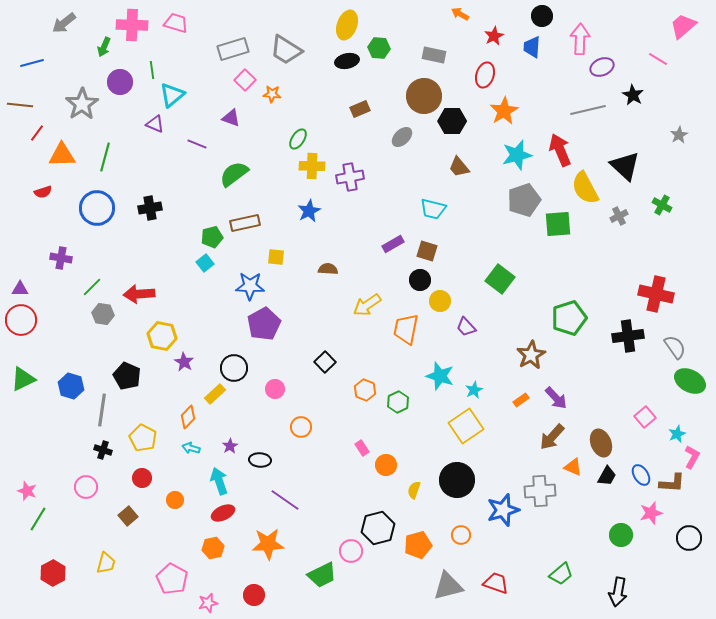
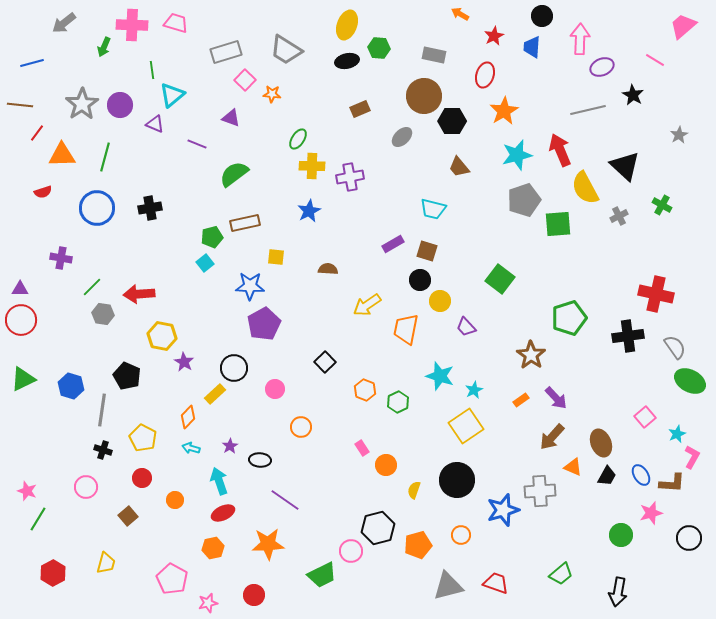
gray rectangle at (233, 49): moved 7 px left, 3 px down
pink line at (658, 59): moved 3 px left, 1 px down
purple circle at (120, 82): moved 23 px down
brown star at (531, 355): rotated 8 degrees counterclockwise
